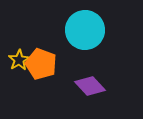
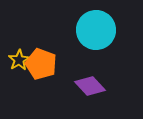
cyan circle: moved 11 px right
